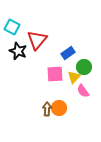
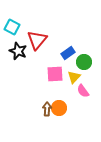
green circle: moved 5 px up
